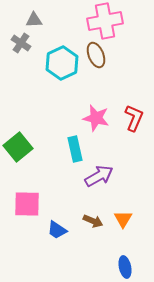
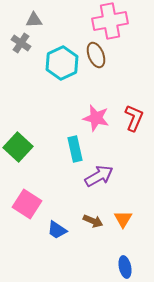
pink cross: moved 5 px right
green square: rotated 8 degrees counterclockwise
pink square: rotated 32 degrees clockwise
